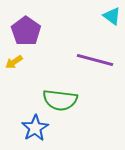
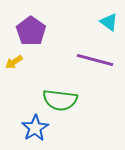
cyan triangle: moved 3 px left, 6 px down
purple pentagon: moved 5 px right
